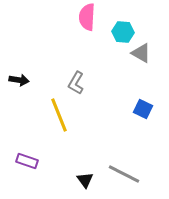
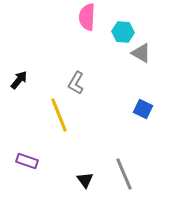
black arrow: rotated 60 degrees counterclockwise
gray line: rotated 40 degrees clockwise
